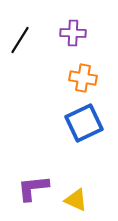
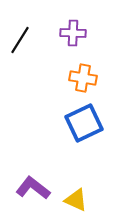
purple L-shape: rotated 44 degrees clockwise
